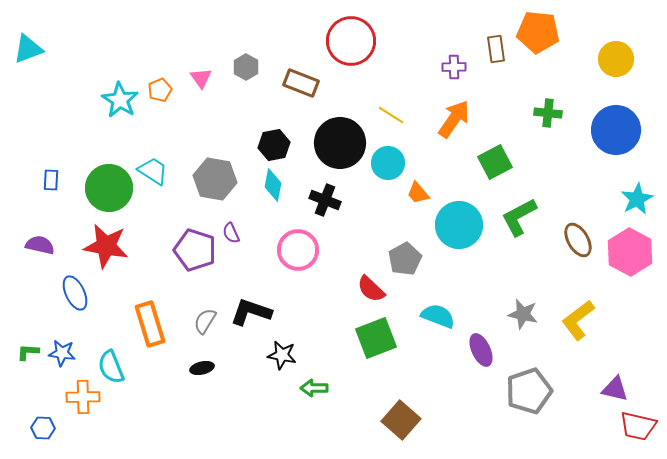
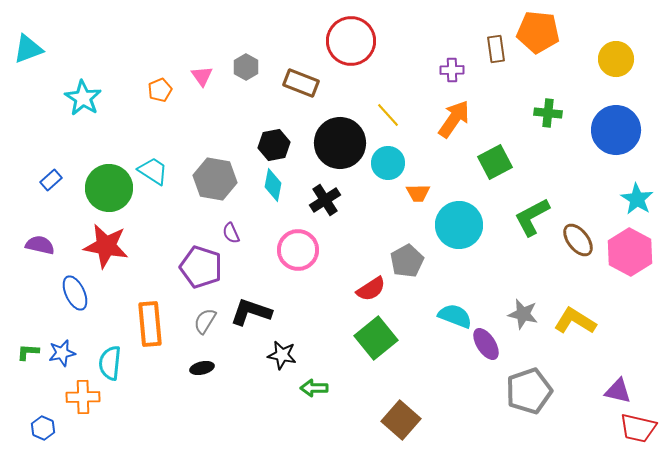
purple cross at (454, 67): moved 2 px left, 3 px down
pink triangle at (201, 78): moved 1 px right, 2 px up
cyan star at (120, 100): moved 37 px left, 2 px up
yellow line at (391, 115): moved 3 px left; rotated 16 degrees clockwise
blue rectangle at (51, 180): rotated 45 degrees clockwise
orange trapezoid at (418, 193): rotated 50 degrees counterclockwise
cyan star at (637, 199): rotated 12 degrees counterclockwise
black cross at (325, 200): rotated 36 degrees clockwise
green L-shape at (519, 217): moved 13 px right
brown ellipse at (578, 240): rotated 8 degrees counterclockwise
purple pentagon at (195, 250): moved 6 px right, 17 px down
gray pentagon at (405, 259): moved 2 px right, 2 px down
red semicircle at (371, 289): rotated 76 degrees counterclockwise
cyan semicircle at (438, 316): moved 17 px right
yellow L-shape at (578, 320): moved 3 px left, 1 px down; rotated 69 degrees clockwise
orange rectangle at (150, 324): rotated 12 degrees clockwise
green square at (376, 338): rotated 18 degrees counterclockwise
purple ellipse at (481, 350): moved 5 px right, 6 px up; rotated 8 degrees counterclockwise
blue star at (62, 353): rotated 20 degrees counterclockwise
cyan semicircle at (111, 367): moved 1 px left, 4 px up; rotated 28 degrees clockwise
purple triangle at (615, 389): moved 3 px right, 2 px down
red trapezoid at (638, 426): moved 2 px down
blue hexagon at (43, 428): rotated 20 degrees clockwise
